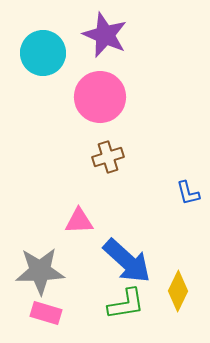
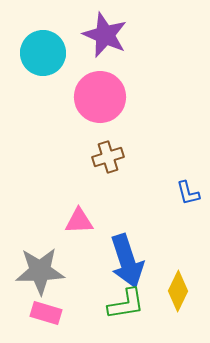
blue arrow: rotated 30 degrees clockwise
